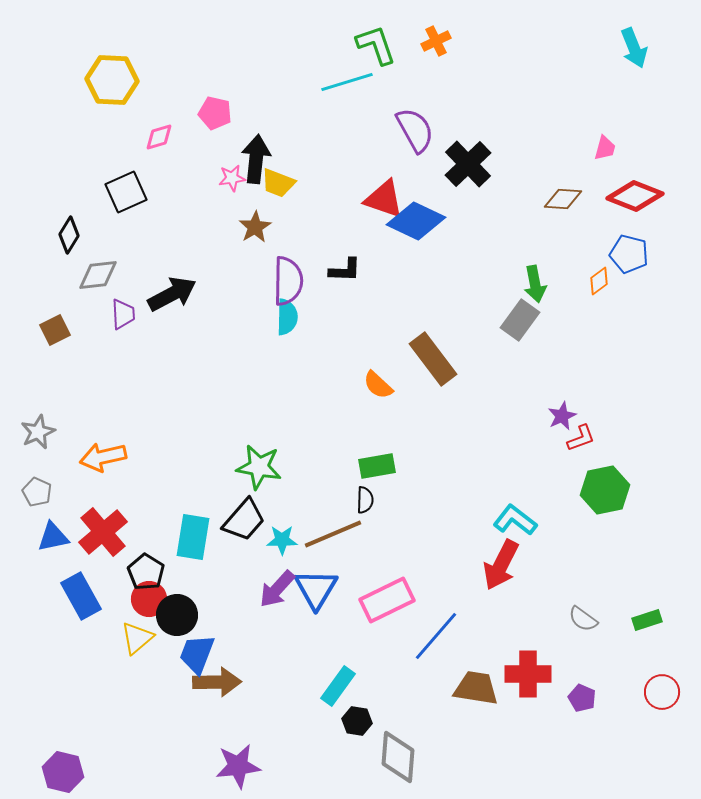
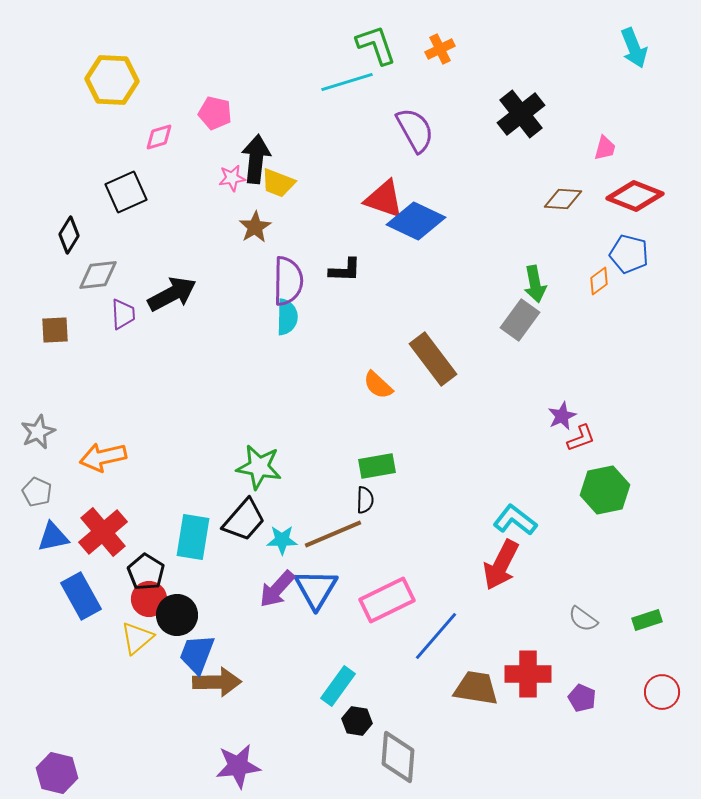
orange cross at (436, 41): moved 4 px right, 8 px down
black cross at (468, 164): moved 53 px right, 50 px up; rotated 6 degrees clockwise
brown square at (55, 330): rotated 24 degrees clockwise
purple hexagon at (63, 772): moved 6 px left, 1 px down
